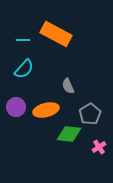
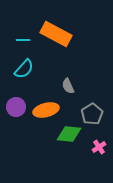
gray pentagon: moved 2 px right
